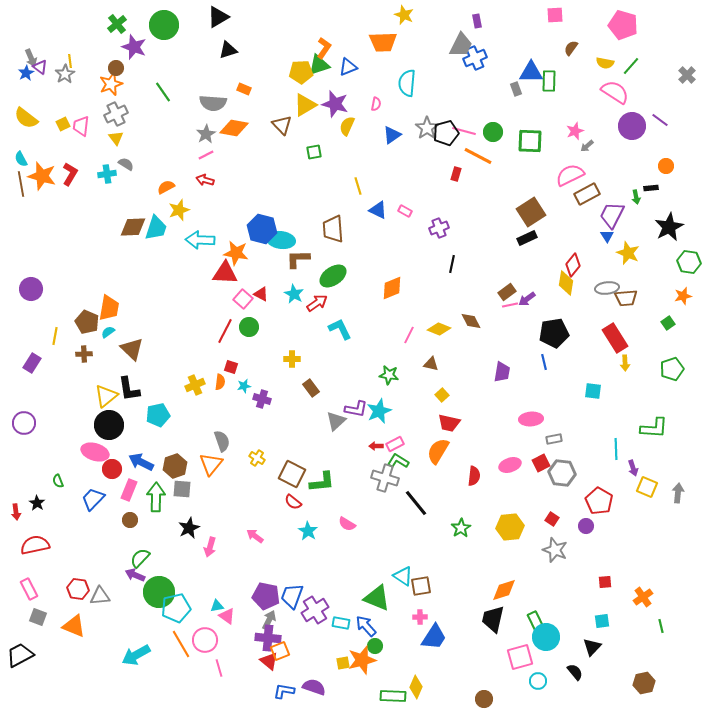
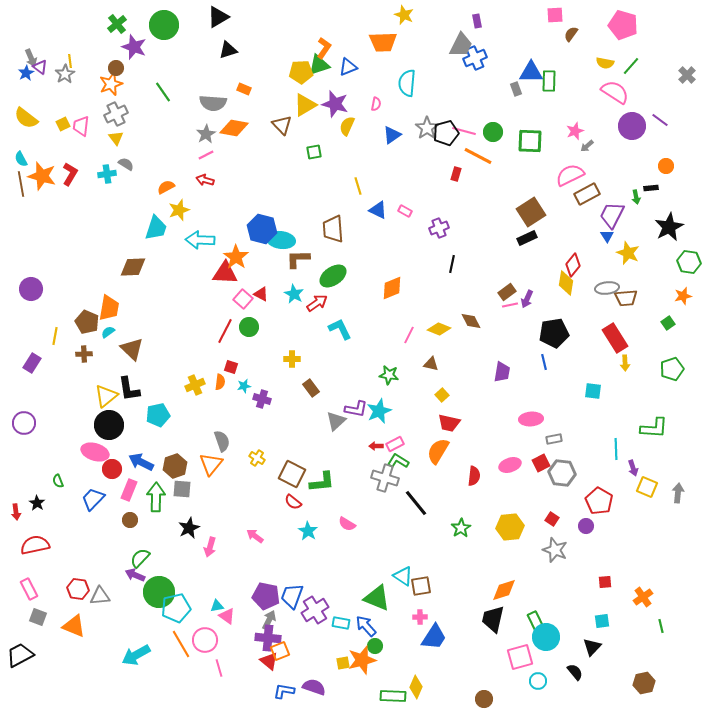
brown semicircle at (571, 48): moved 14 px up
brown diamond at (133, 227): moved 40 px down
orange star at (236, 253): moved 4 px down; rotated 25 degrees clockwise
purple arrow at (527, 299): rotated 30 degrees counterclockwise
